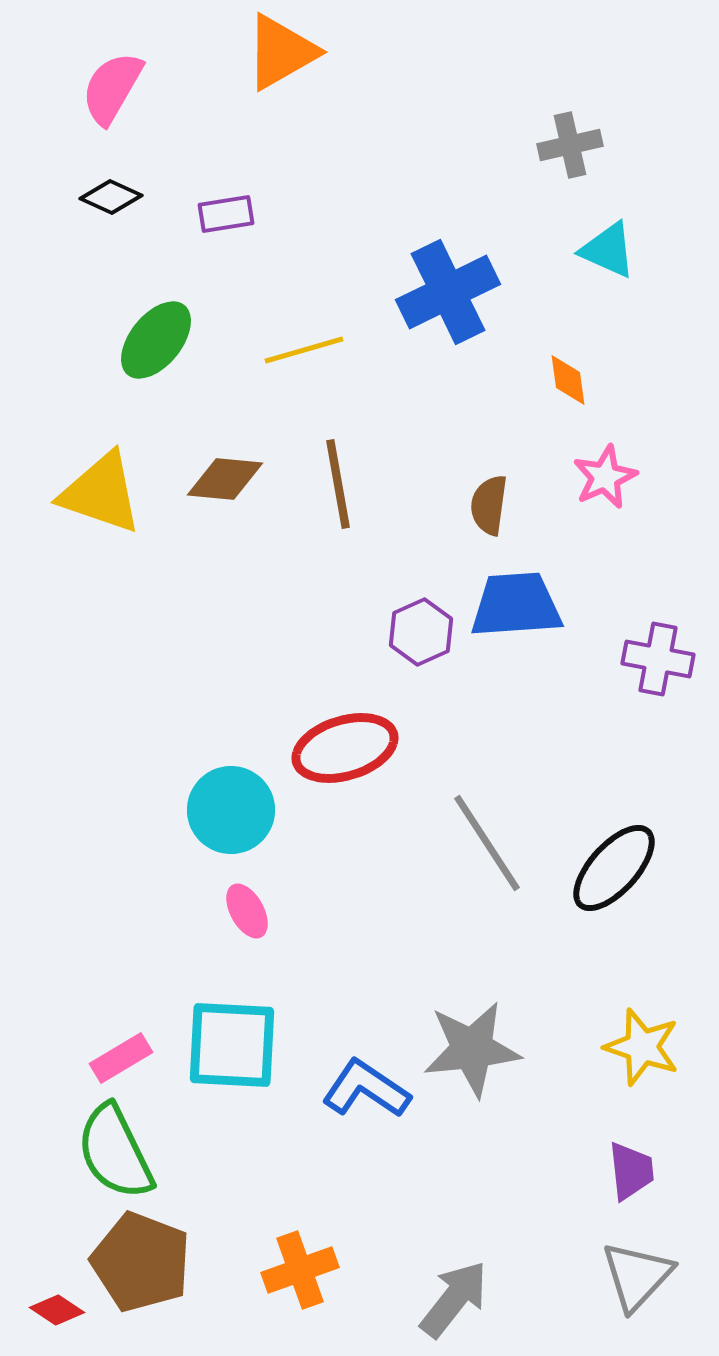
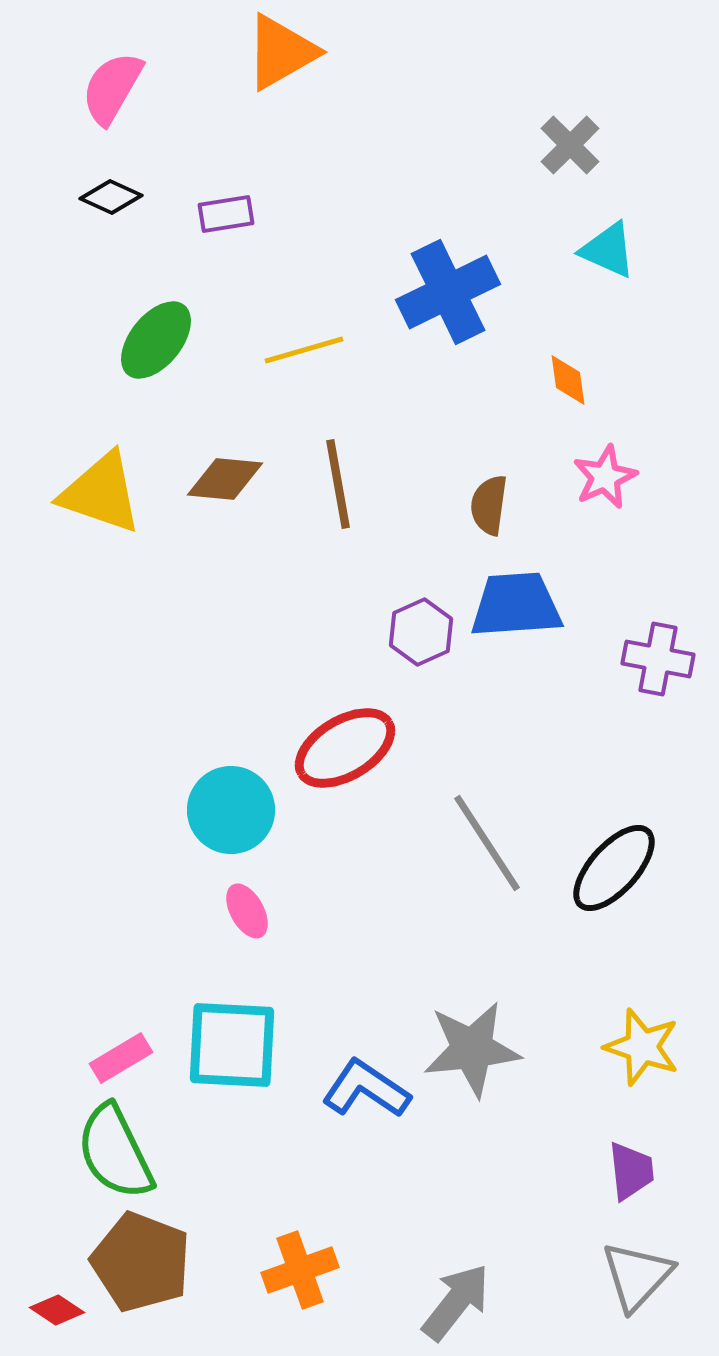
gray cross: rotated 32 degrees counterclockwise
red ellipse: rotated 14 degrees counterclockwise
gray arrow: moved 2 px right, 3 px down
